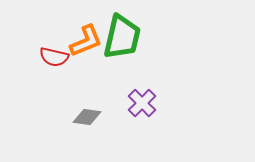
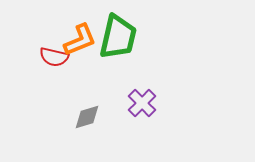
green trapezoid: moved 4 px left
orange L-shape: moved 6 px left, 1 px up
gray diamond: rotated 24 degrees counterclockwise
